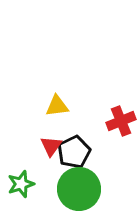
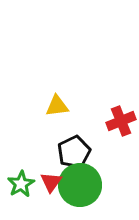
red triangle: moved 36 px down
green star: rotated 12 degrees counterclockwise
green circle: moved 1 px right, 4 px up
